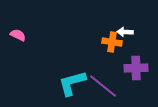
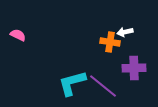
white arrow: rotated 14 degrees counterclockwise
orange cross: moved 2 px left
purple cross: moved 2 px left
